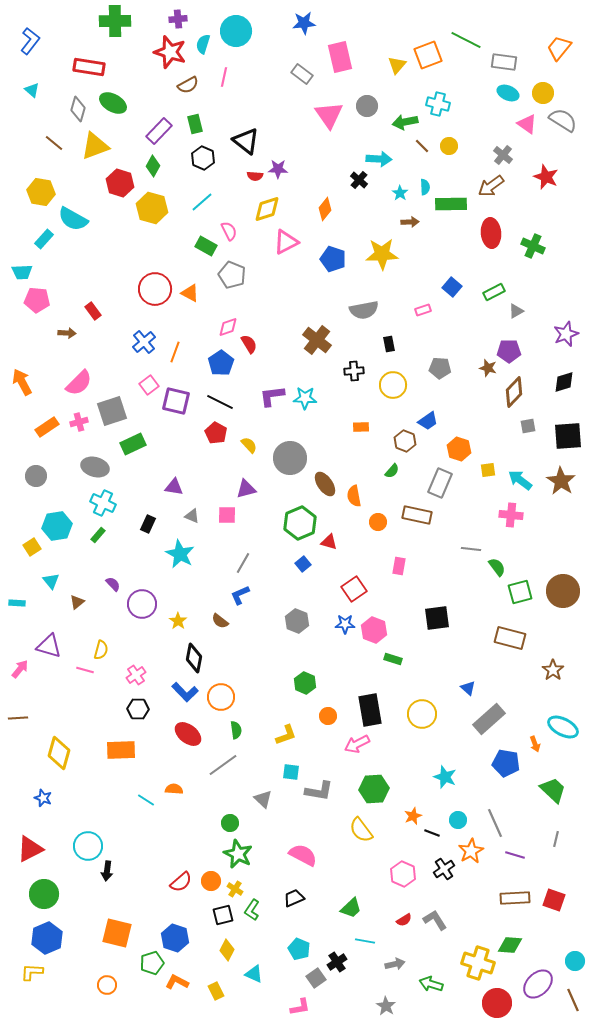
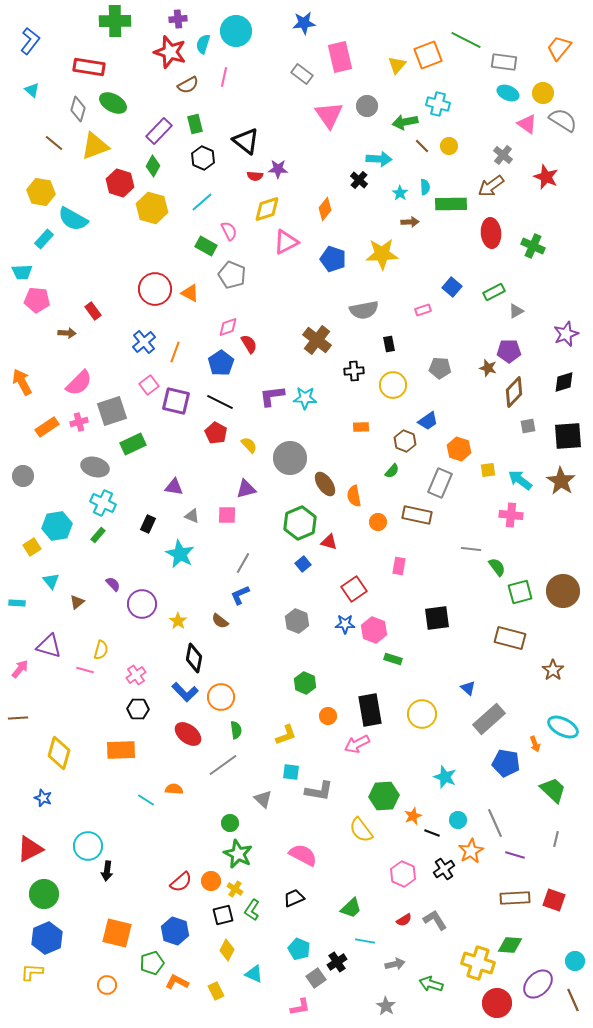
gray circle at (36, 476): moved 13 px left
green hexagon at (374, 789): moved 10 px right, 7 px down
blue hexagon at (175, 938): moved 7 px up
